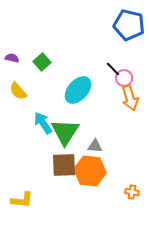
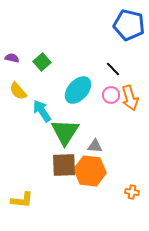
pink circle: moved 13 px left, 17 px down
cyan arrow: moved 1 px left, 12 px up
